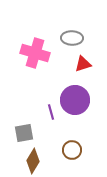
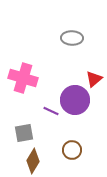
pink cross: moved 12 px left, 25 px down
red triangle: moved 11 px right, 15 px down; rotated 24 degrees counterclockwise
purple line: moved 1 px up; rotated 49 degrees counterclockwise
